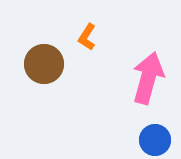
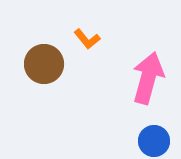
orange L-shape: moved 2 px down; rotated 72 degrees counterclockwise
blue circle: moved 1 px left, 1 px down
